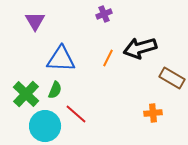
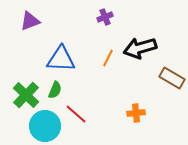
purple cross: moved 1 px right, 3 px down
purple triangle: moved 5 px left; rotated 40 degrees clockwise
green cross: moved 1 px down
orange cross: moved 17 px left
